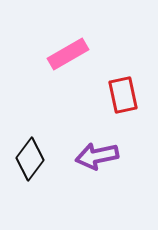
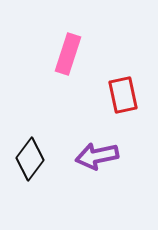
pink rectangle: rotated 42 degrees counterclockwise
